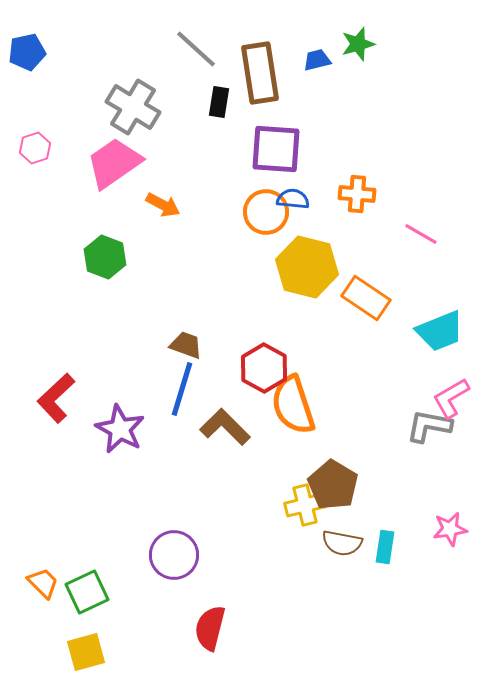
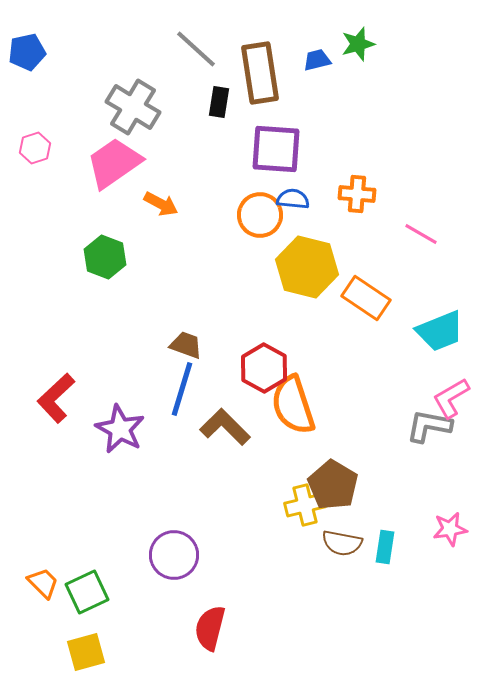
orange arrow: moved 2 px left, 1 px up
orange circle: moved 6 px left, 3 px down
